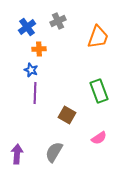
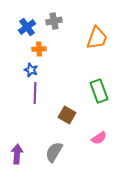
gray cross: moved 4 px left; rotated 14 degrees clockwise
orange trapezoid: moved 1 px left, 1 px down
